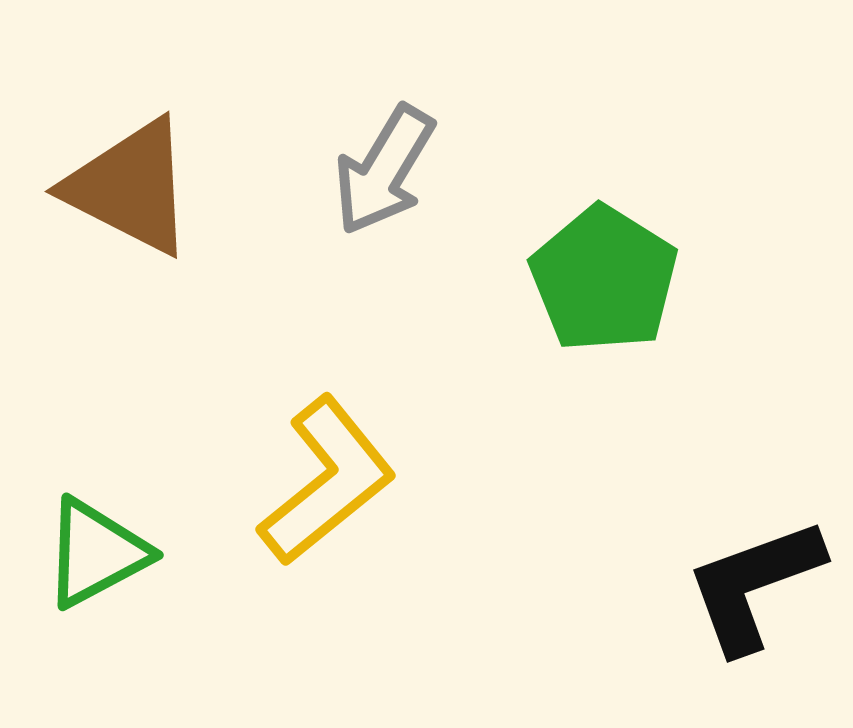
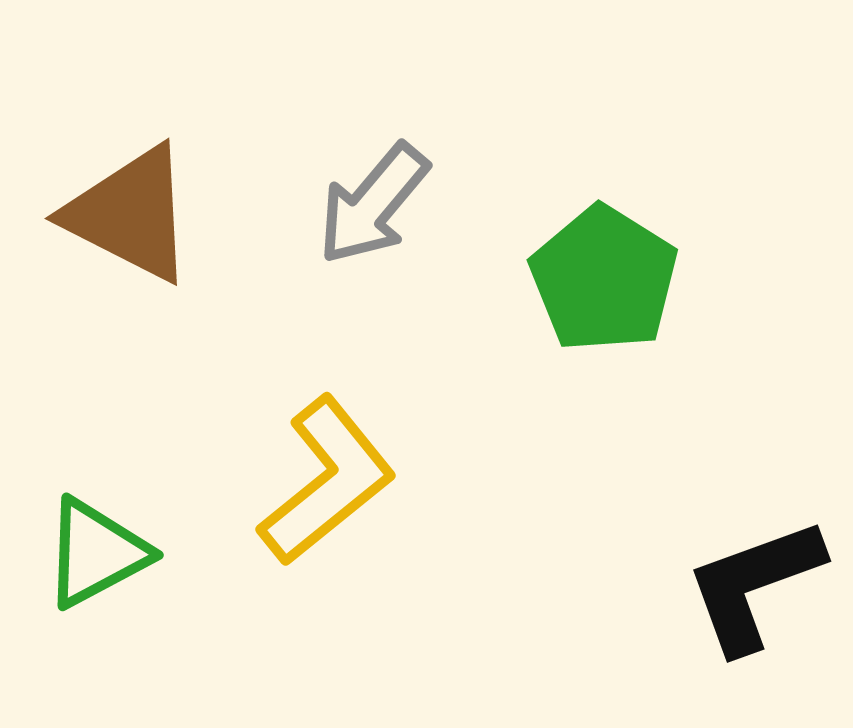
gray arrow: moved 11 px left, 34 px down; rotated 9 degrees clockwise
brown triangle: moved 27 px down
